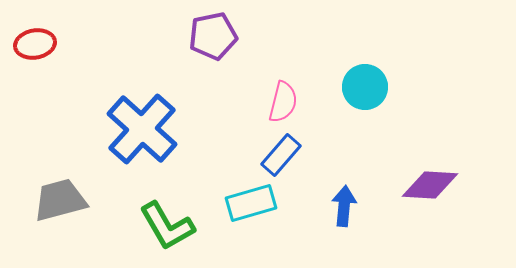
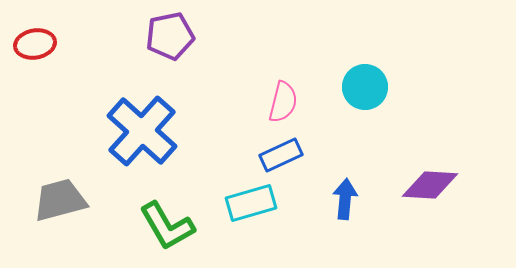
purple pentagon: moved 43 px left
blue cross: moved 2 px down
blue rectangle: rotated 24 degrees clockwise
blue arrow: moved 1 px right, 7 px up
